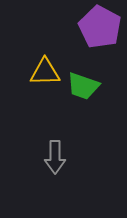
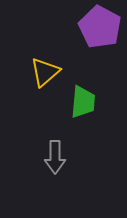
yellow triangle: rotated 40 degrees counterclockwise
green trapezoid: moved 16 px down; rotated 104 degrees counterclockwise
